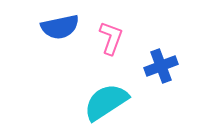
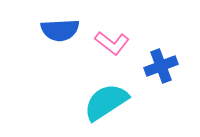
blue semicircle: moved 3 px down; rotated 9 degrees clockwise
pink L-shape: moved 1 px right, 5 px down; rotated 108 degrees clockwise
